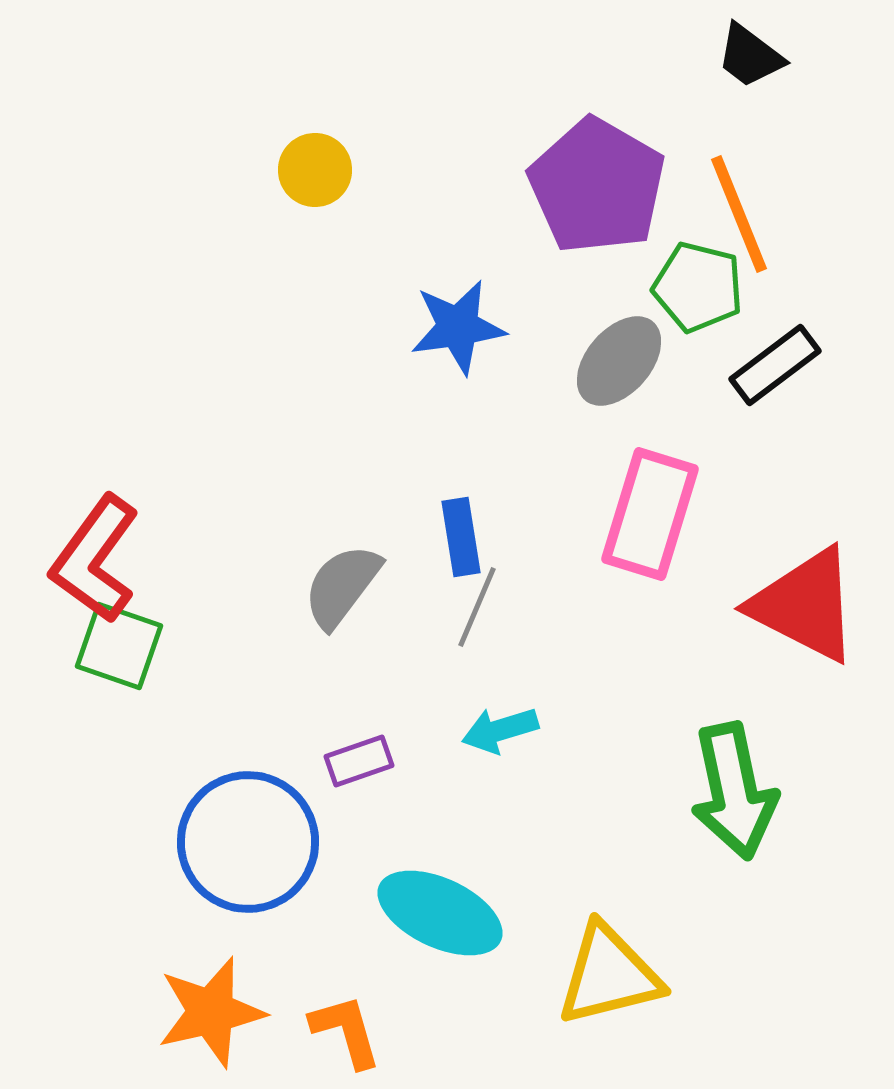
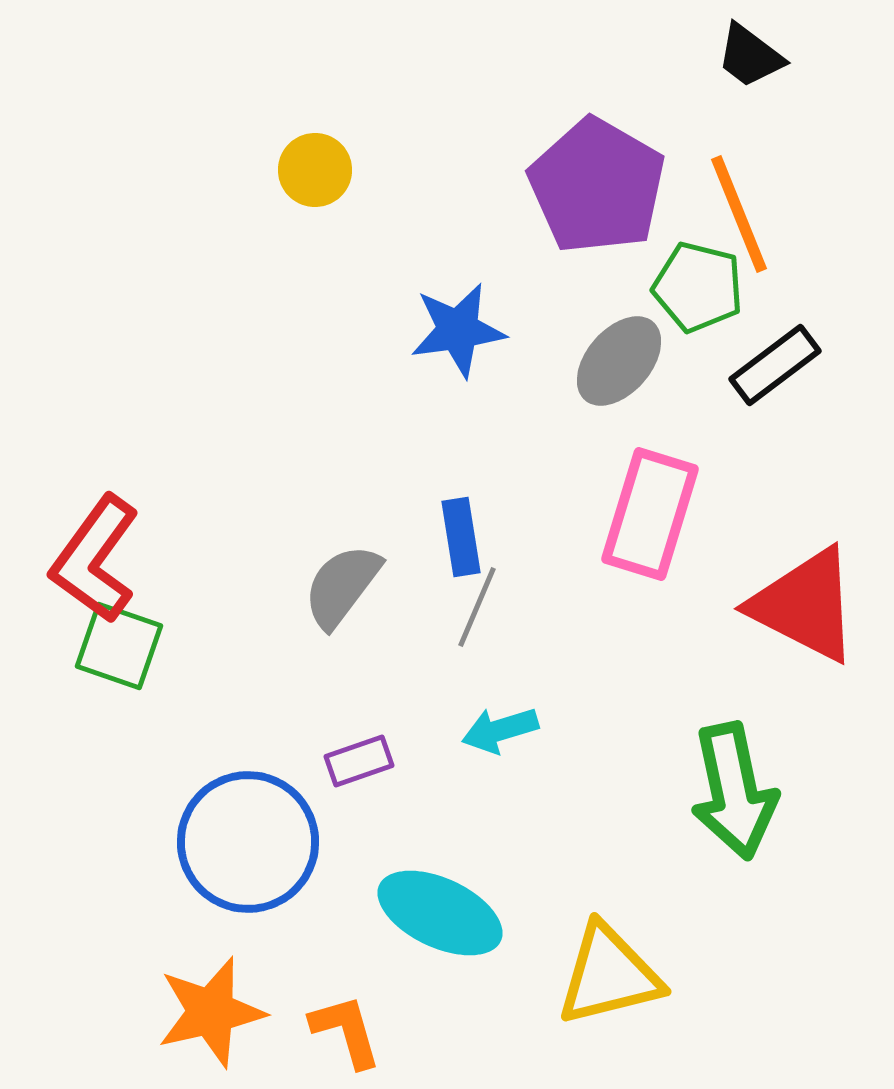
blue star: moved 3 px down
